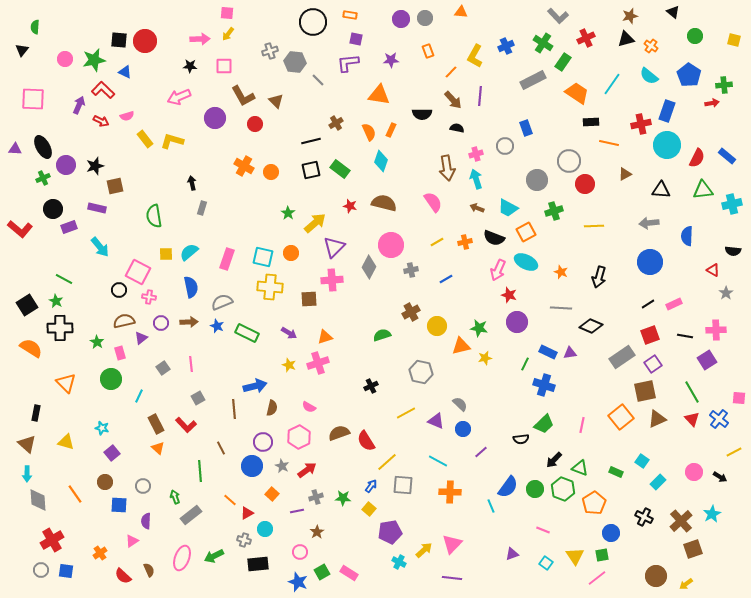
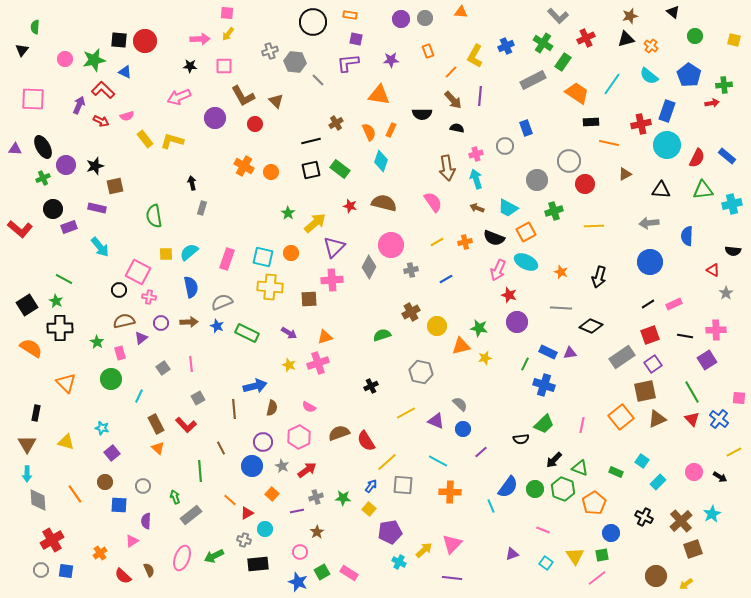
brown triangle at (27, 444): rotated 18 degrees clockwise
